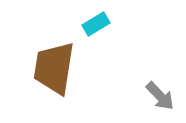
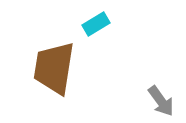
gray arrow: moved 1 px right, 5 px down; rotated 8 degrees clockwise
